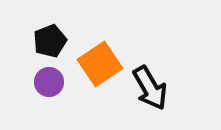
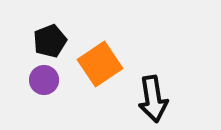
purple circle: moved 5 px left, 2 px up
black arrow: moved 3 px right, 11 px down; rotated 21 degrees clockwise
